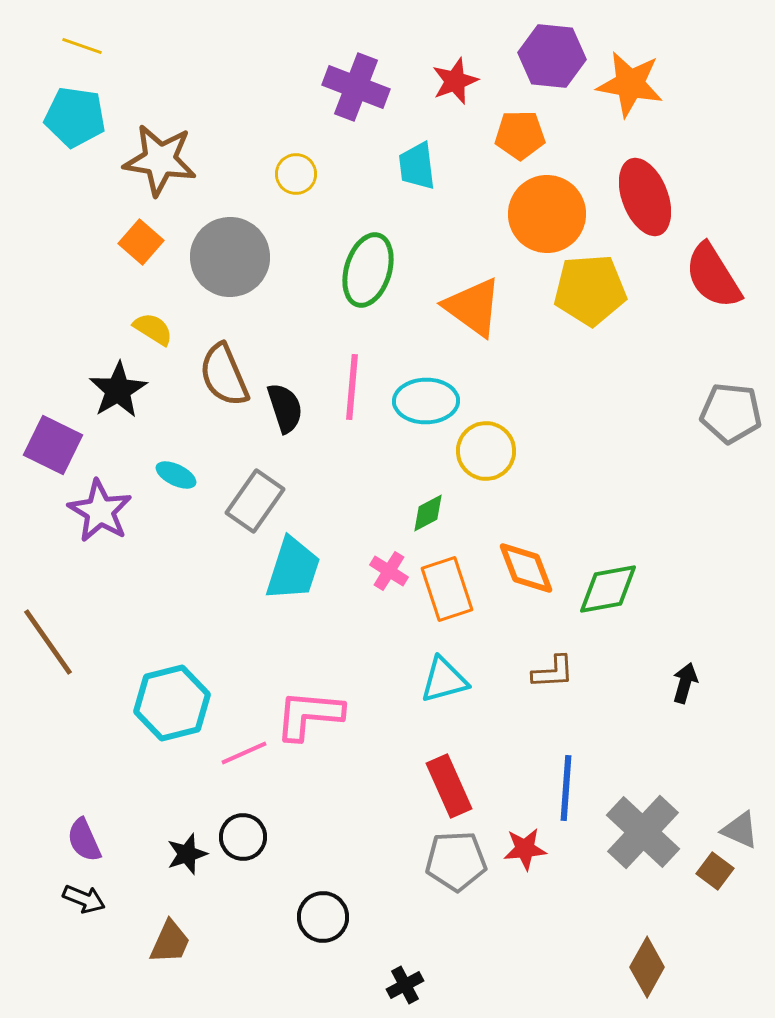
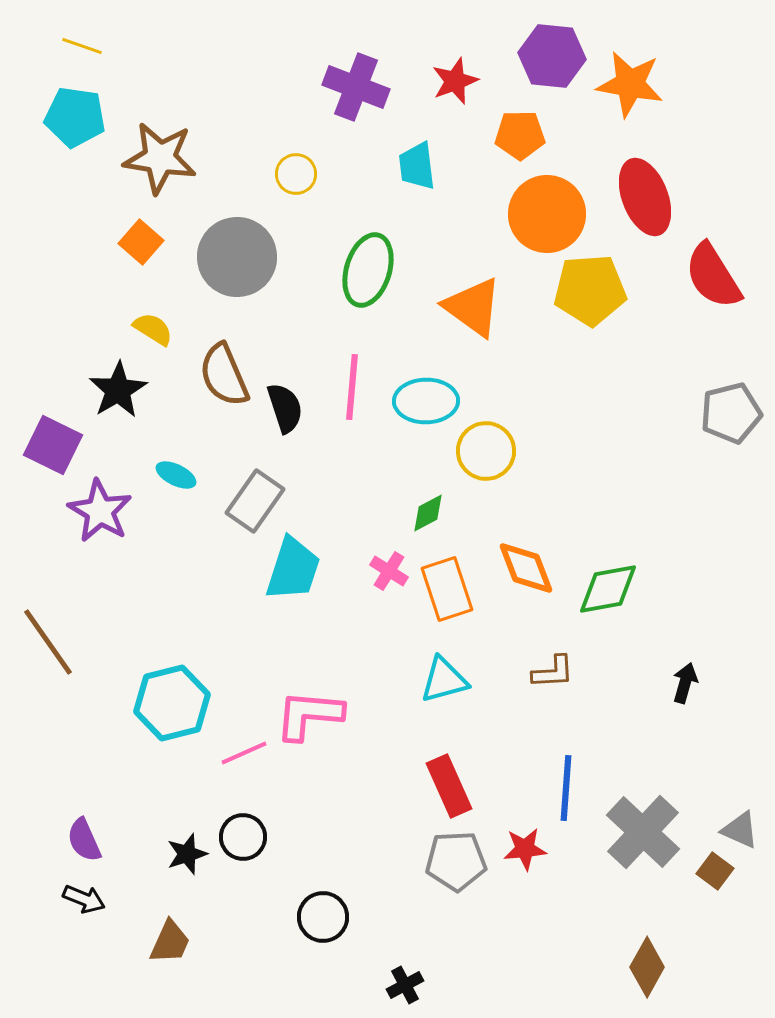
brown star at (160, 160): moved 2 px up
gray circle at (230, 257): moved 7 px right
gray pentagon at (731, 413): rotated 20 degrees counterclockwise
